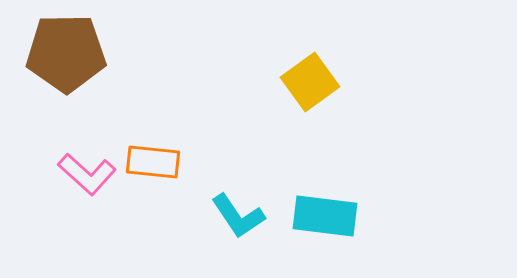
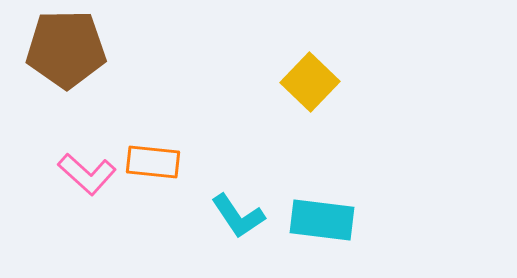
brown pentagon: moved 4 px up
yellow square: rotated 10 degrees counterclockwise
cyan rectangle: moved 3 px left, 4 px down
